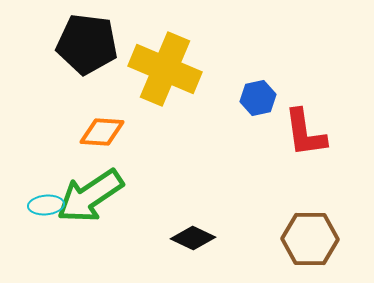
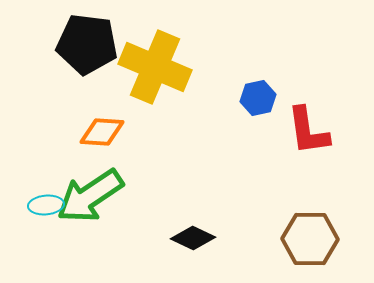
yellow cross: moved 10 px left, 2 px up
red L-shape: moved 3 px right, 2 px up
